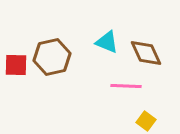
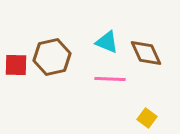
pink line: moved 16 px left, 7 px up
yellow square: moved 1 px right, 3 px up
